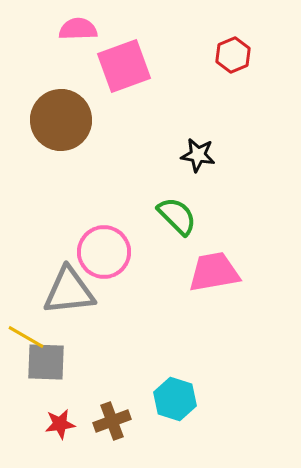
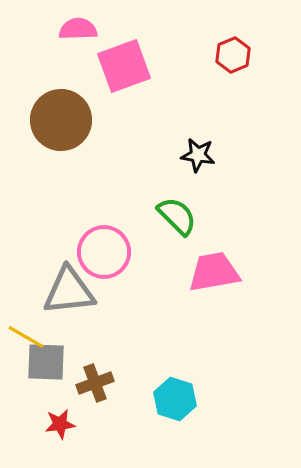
brown cross: moved 17 px left, 38 px up
